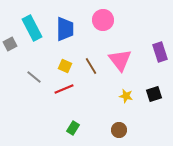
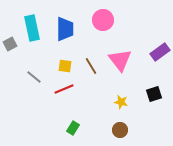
cyan rectangle: rotated 15 degrees clockwise
purple rectangle: rotated 72 degrees clockwise
yellow square: rotated 16 degrees counterclockwise
yellow star: moved 5 px left, 6 px down
brown circle: moved 1 px right
